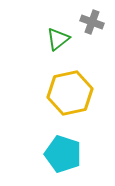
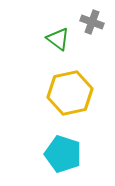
green triangle: rotated 45 degrees counterclockwise
